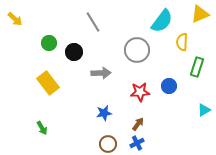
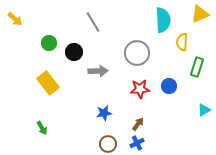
cyan semicircle: moved 1 px right, 1 px up; rotated 40 degrees counterclockwise
gray circle: moved 3 px down
gray arrow: moved 3 px left, 2 px up
red star: moved 3 px up
